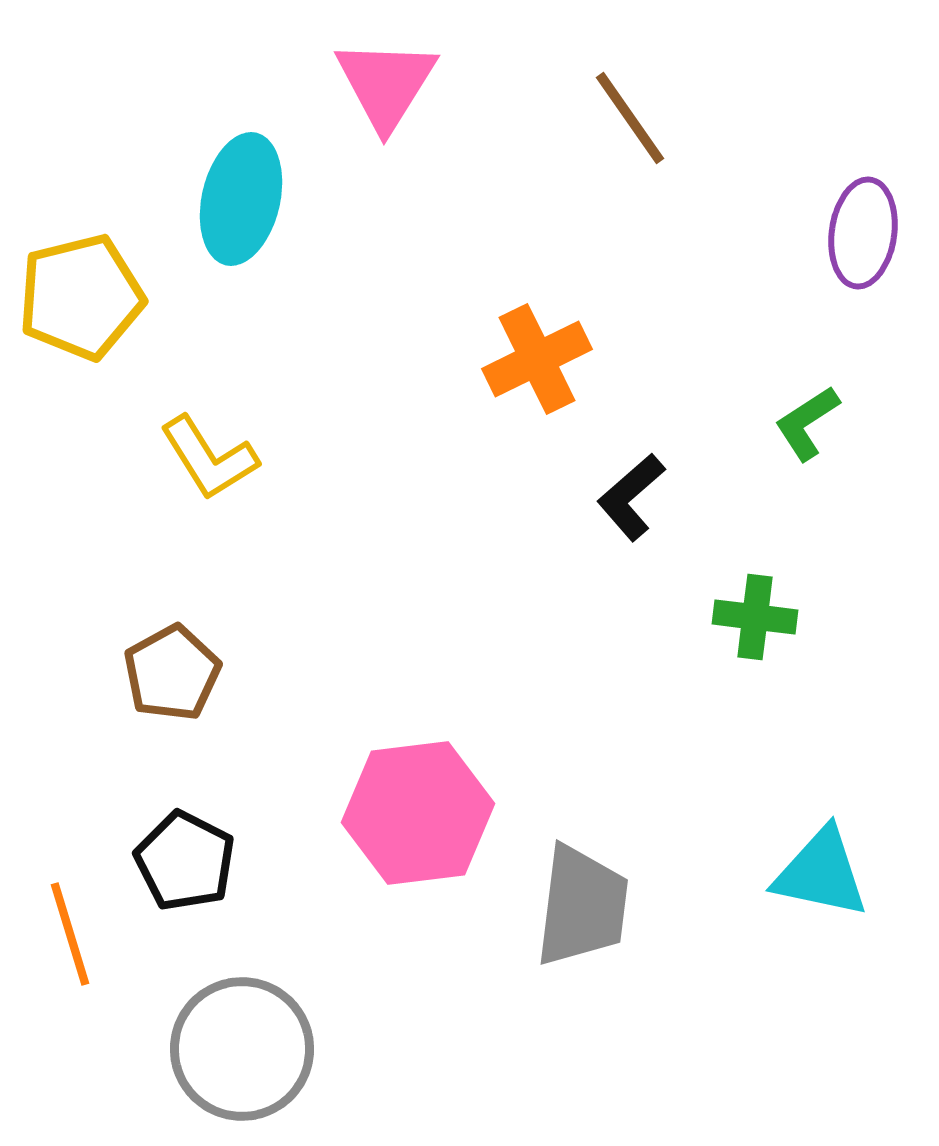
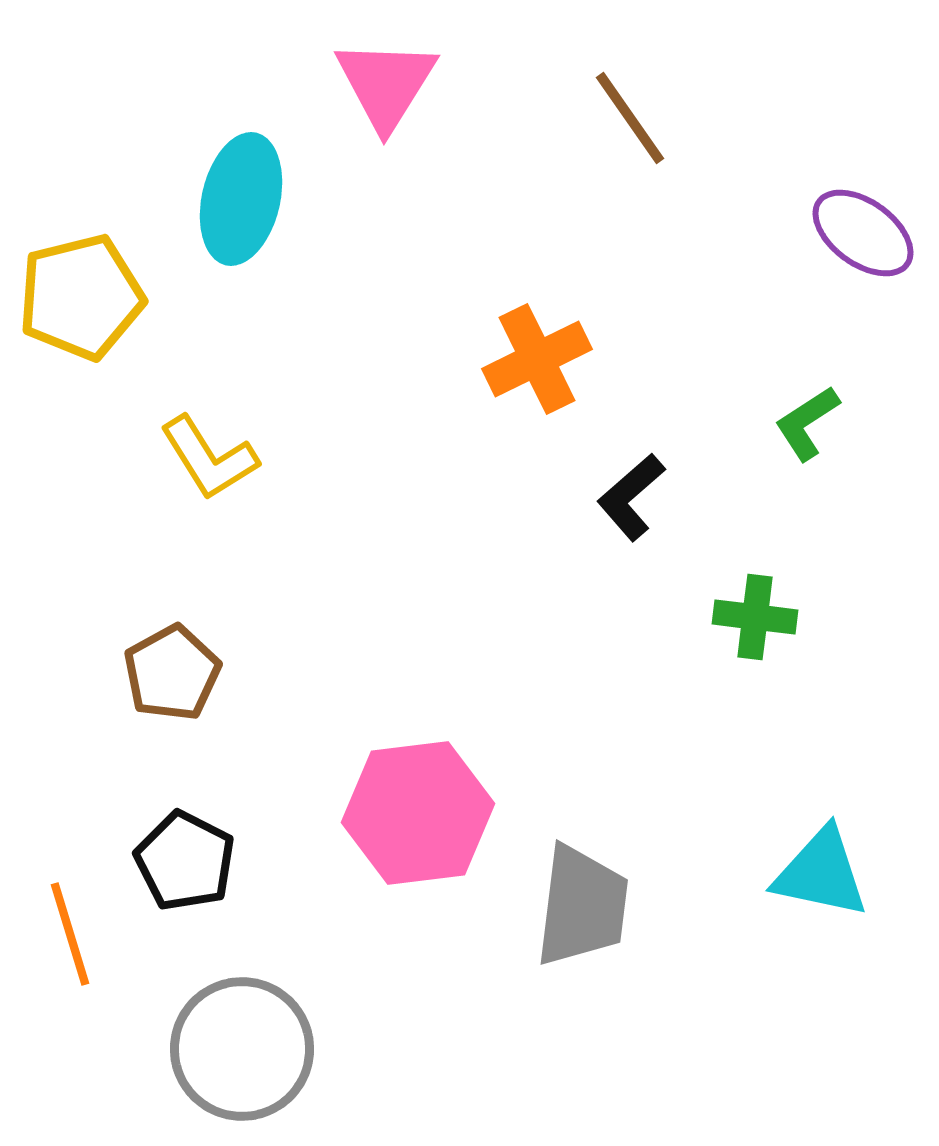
purple ellipse: rotated 62 degrees counterclockwise
